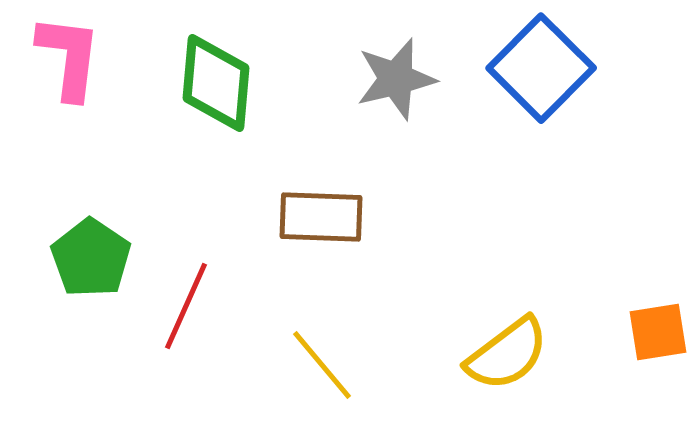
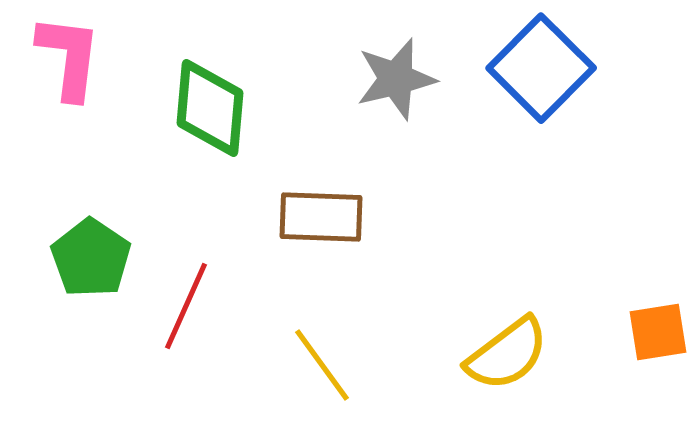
green diamond: moved 6 px left, 25 px down
yellow line: rotated 4 degrees clockwise
